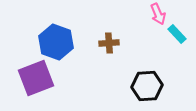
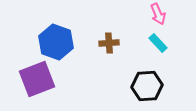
cyan rectangle: moved 19 px left, 9 px down
purple square: moved 1 px right, 1 px down
